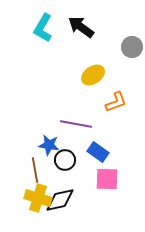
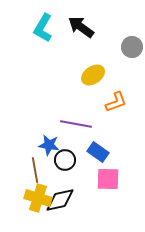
pink square: moved 1 px right
